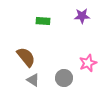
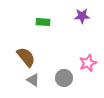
green rectangle: moved 1 px down
